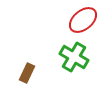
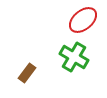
brown rectangle: rotated 12 degrees clockwise
